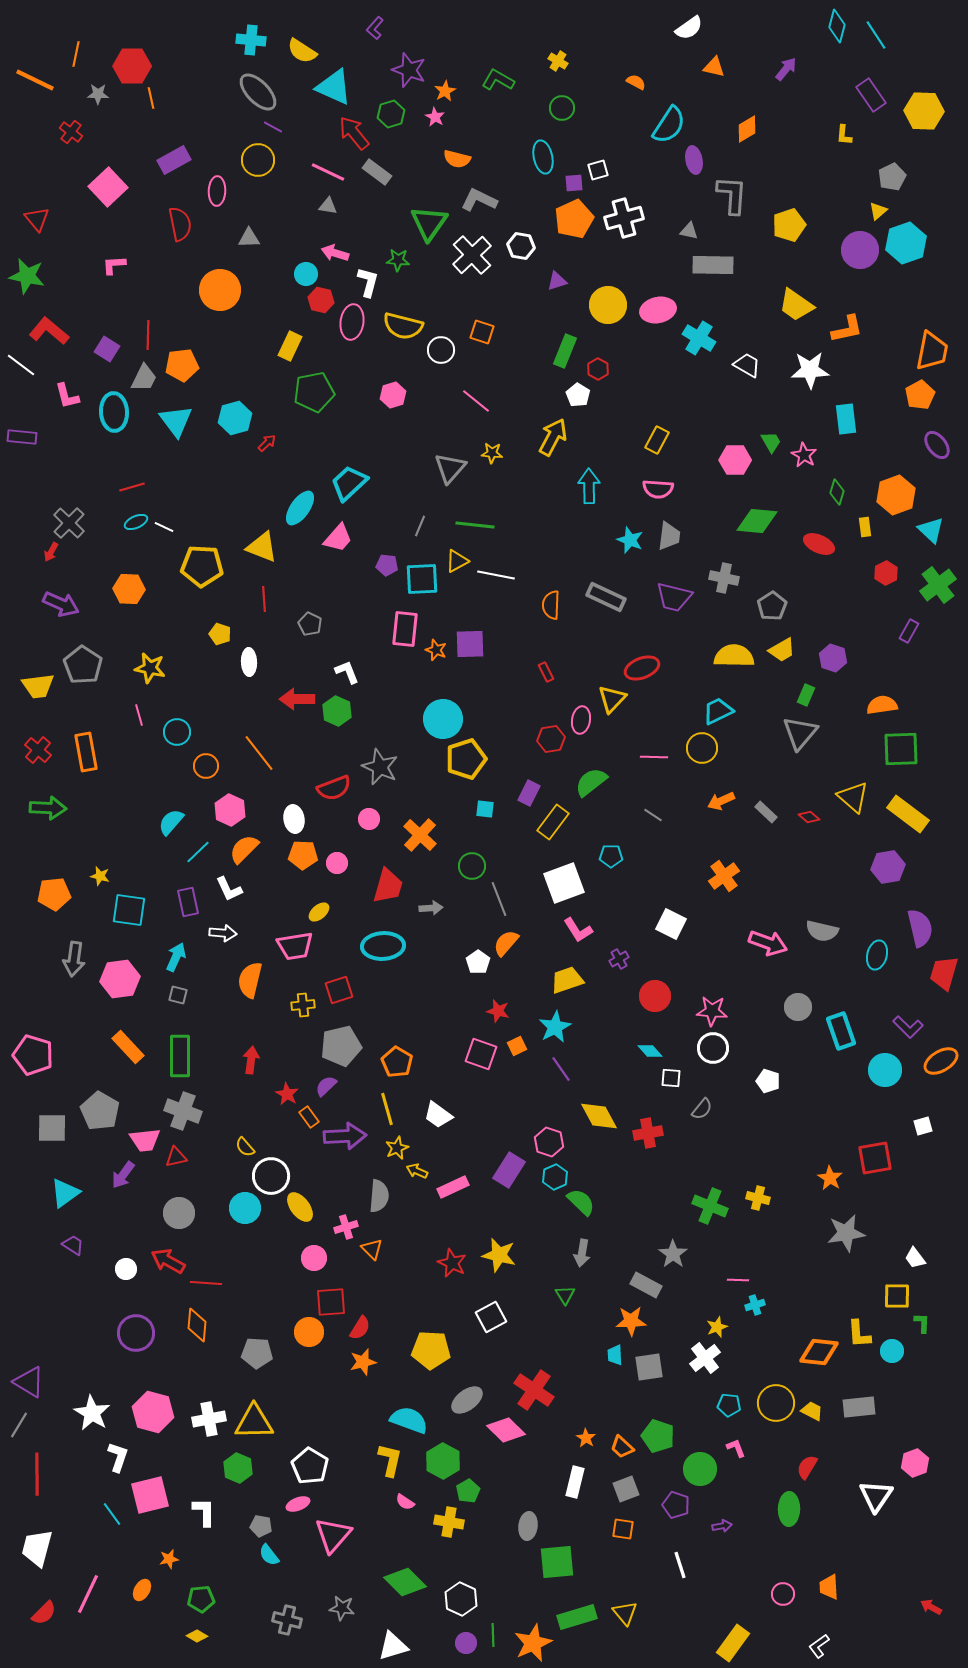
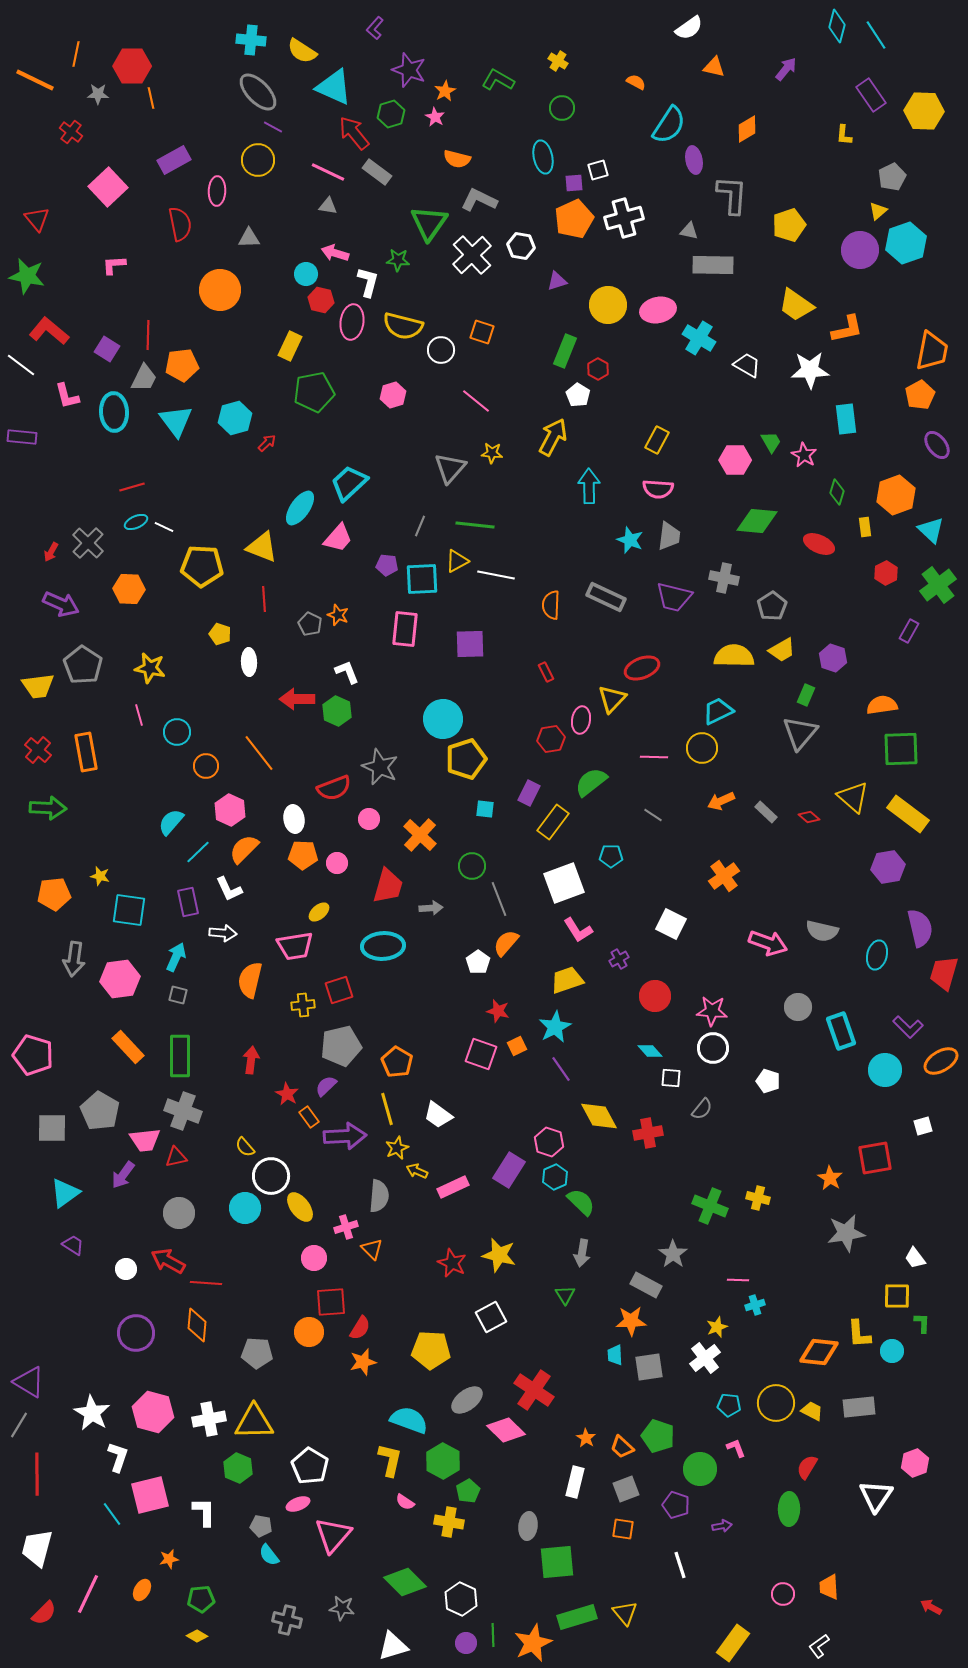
gray cross at (69, 523): moved 19 px right, 20 px down
orange star at (436, 650): moved 98 px left, 35 px up
